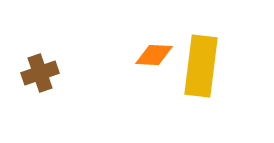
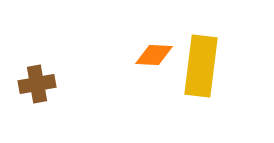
brown cross: moved 3 px left, 11 px down; rotated 9 degrees clockwise
